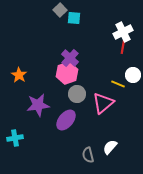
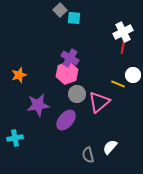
purple cross: rotated 12 degrees counterclockwise
orange star: rotated 21 degrees clockwise
pink triangle: moved 4 px left, 1 px up
